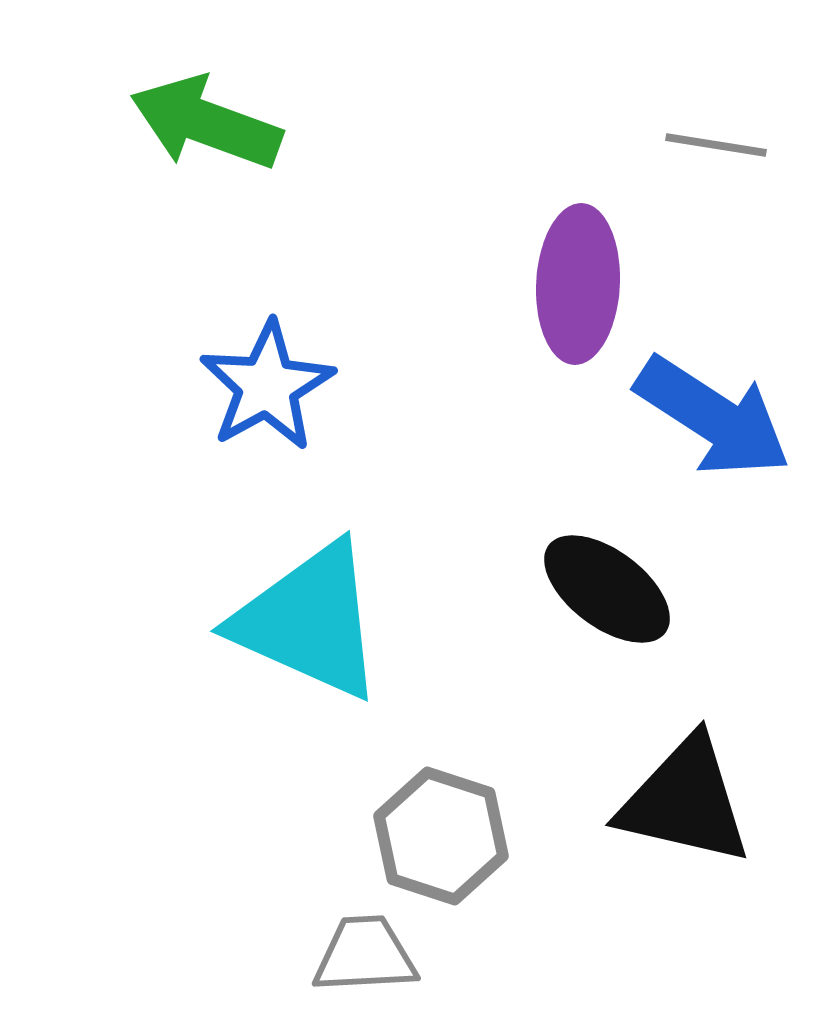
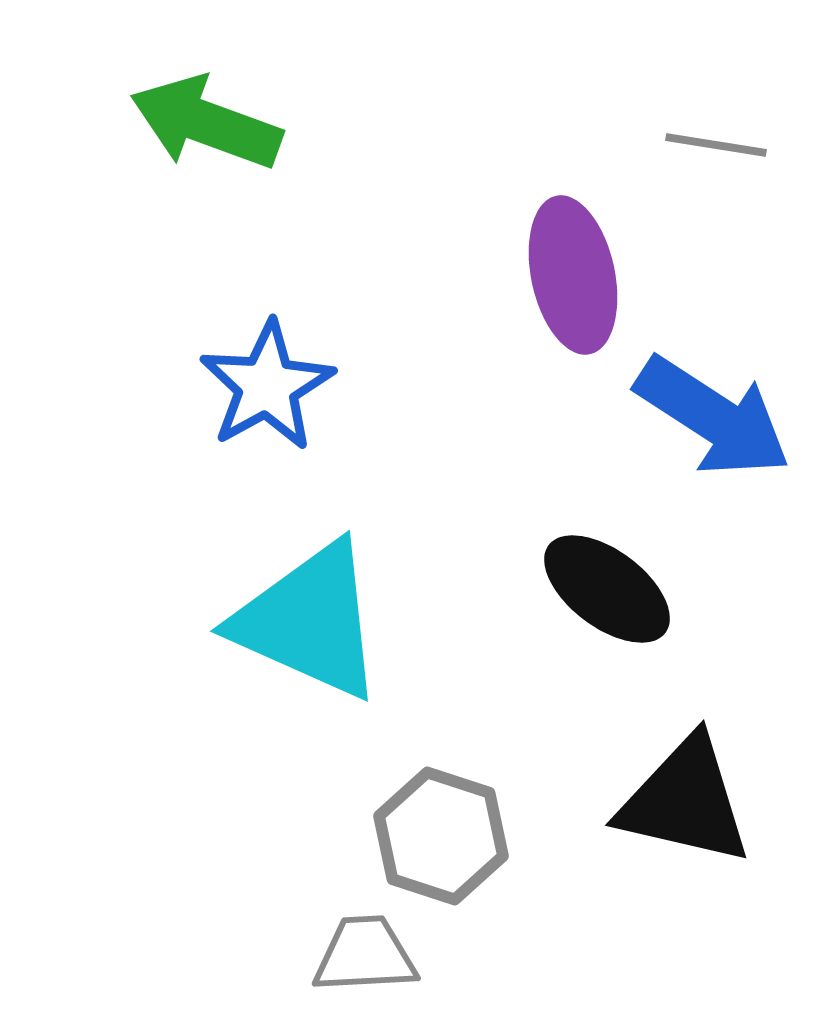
purple ellipse: moved 5 px left, 9 px up; rotated 15 degrees counterclockwise
